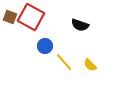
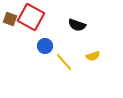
brown square: moved 2 px down
black semicircle: moved 3 px left
yellow semicircle: moved 3 px right, 9 px up; rotated 64 degrees counterclockwise
